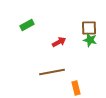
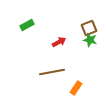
brown square: rotated 21 degrees counterclockwise
orange rectangle: rotated 48 degrees clockwise
